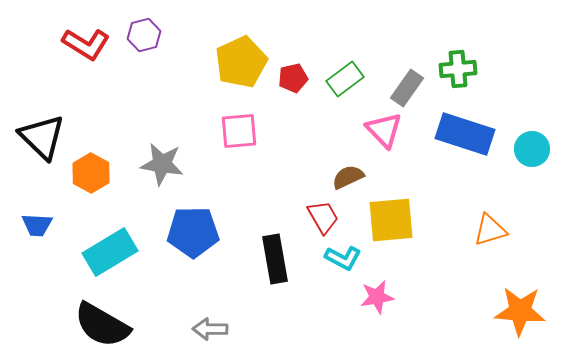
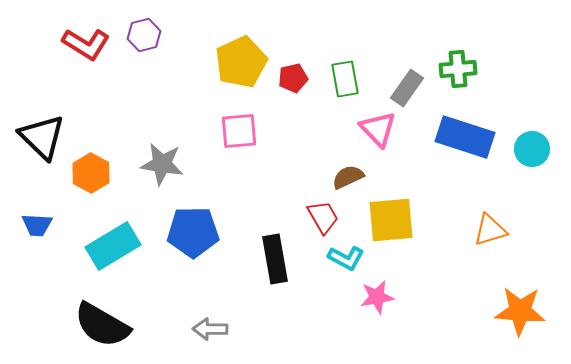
green rectangle: rotated 63 degrees counterclockwise
pink triangle: moved 6 px left, 1 px up
blue rectangle: moved 3 px down
cyan rectangle: moved 3 px right, 6 px up
cyan L-shape: moved 3 px right
